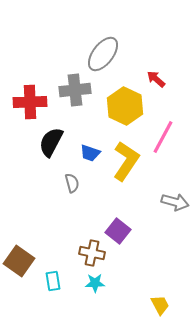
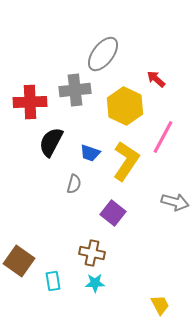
gray semicircle: moved 2 px right, 1 px down; rotated 30 degrees clockwise
purple square: moved 5 px left, 18 px up
